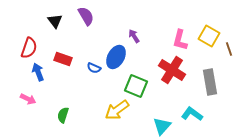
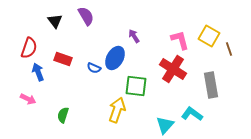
pink L-shape: rotated 150 degrees clockwise
blue ellipse: moved 1 px left, 1 px down
red cross: moved 1 px right, 1 px up
gray rectangle: moved 1 px right, 3 px down
green square: rotated 15 degrees counterclockwise
yellow arrow: rotated 145 degrees clockwise
cyan triangle: moved 3 px right, 1 px up
